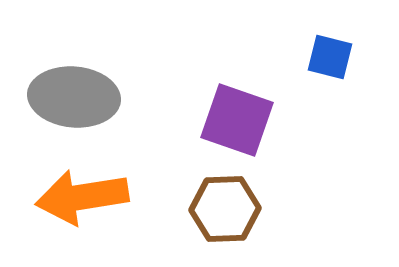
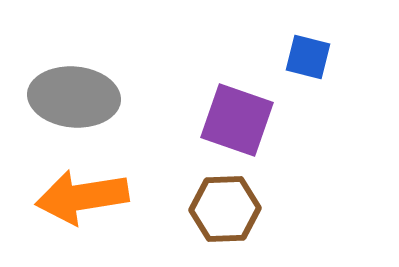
blue square: moved 22 px left
